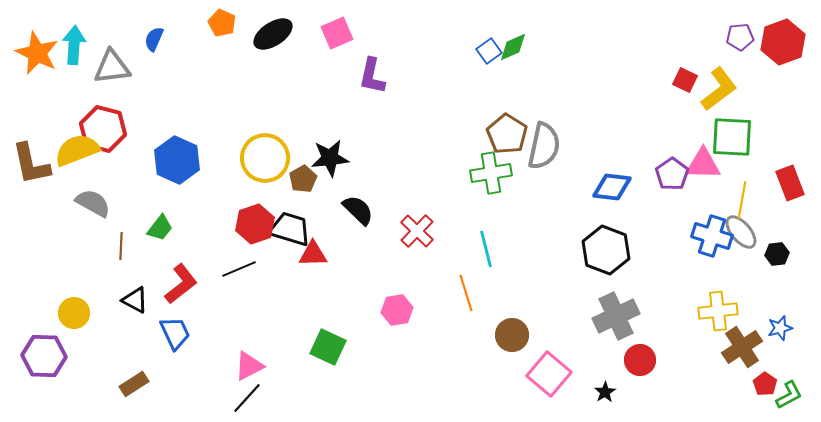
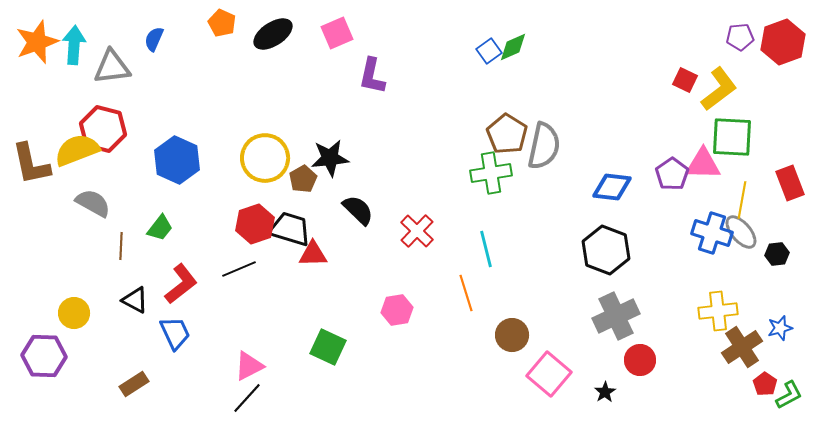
orange star at (37, 53): moved 11 px up; rotated 27 degrees clockwise
blue cross at (712, 236): moved 3 px up
